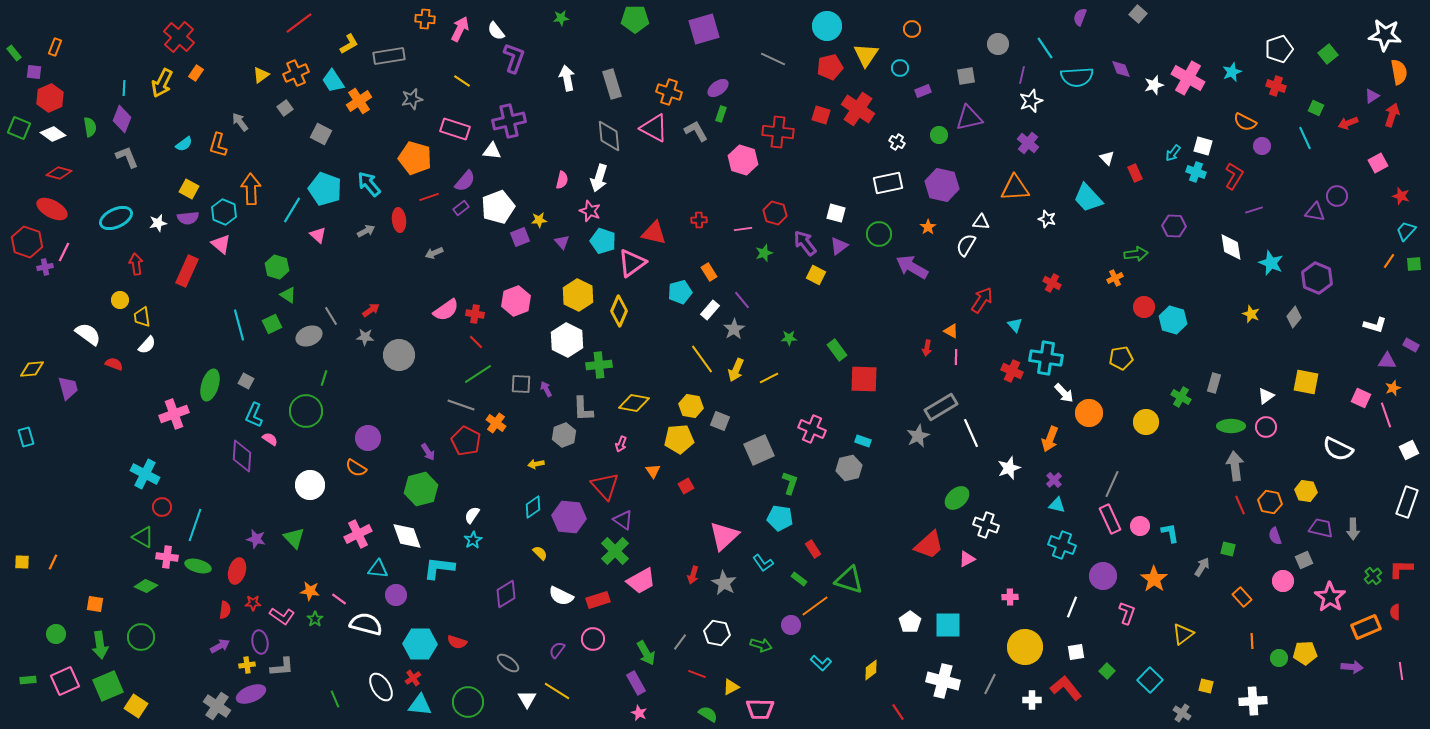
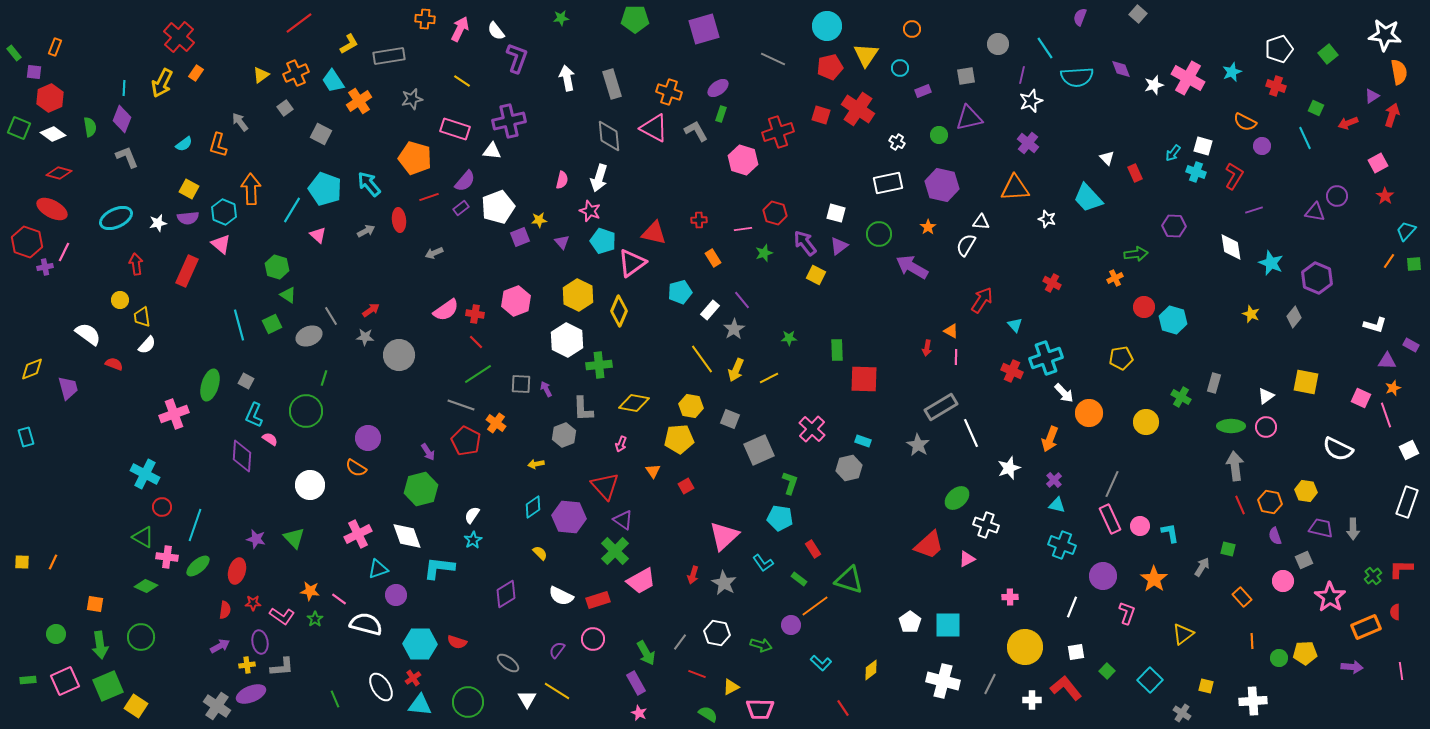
purple L-shape at (514, 58): moved 3 px right
red cross at (778, 132): rotated 24 degrees counterclockwise
red star at (1401, 196): moved 16 px left; rotated 18 degrees clockwise
orange rectangle at (709, 272): moved 4 px right, 14 px up
green rectangle at (837, 350): rotated 35 degrees clockwise
cyan cross at (1046, 358): rotated 28 degrees counterclockwise
yellow diamond at (32, 369): rotated 15 degrees counterclockwise
gray square at (720, 421): moved 10 px right, 2 px up
pink cross at (812, 429): rotated 20 degrees clockwise
gray star at (918, 436): moved 9 px down; rotated 15 degrees counterclockwise
green ellipse at (198, 566): rotated 55 degrees counterclockwise
cyan triangle at (378, 569): rotated 25 degrees counterclockwise
red line at (898, 712): moved 55 px left, 4 px up
